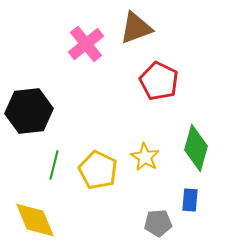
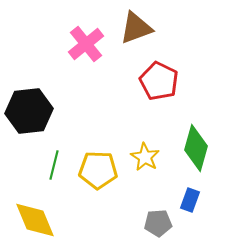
yellow pentagon: rotated 24 degrees counterclockwise
blue rectangle: rotated 15 degrees clockwise
